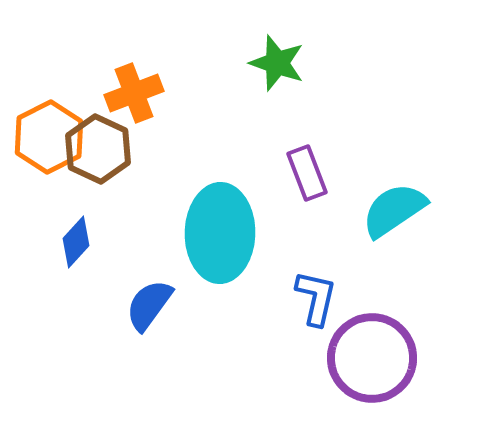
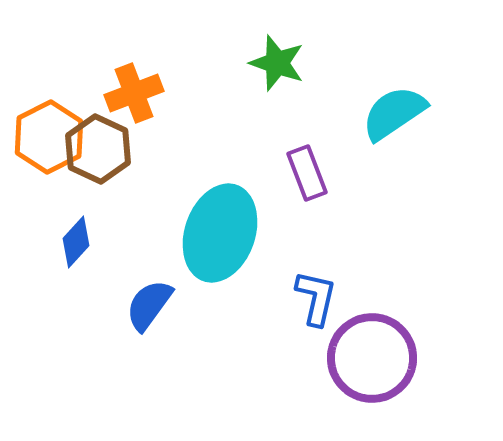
cyan semicircle: moved 97 px up
cyan ellipse: rotated 18 degrees clockwise
